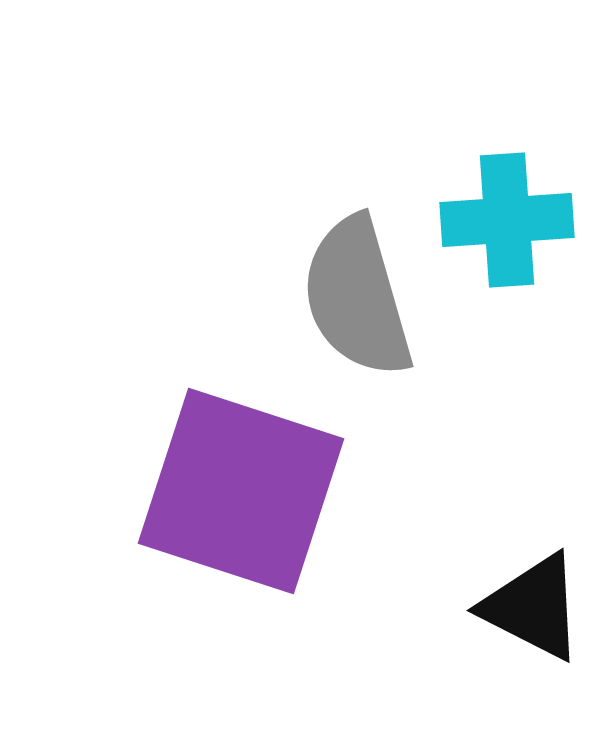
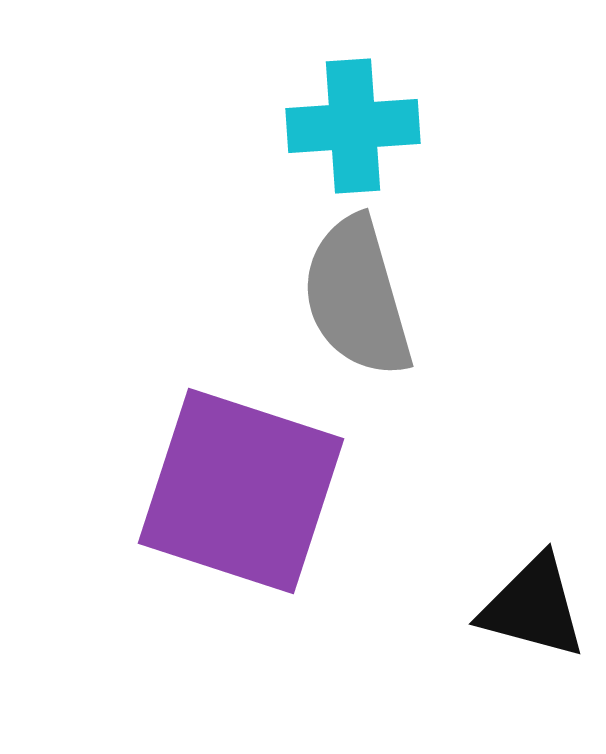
cyan cross: moved 154 px left, 94 px up
black triangle: rotated 12 degrees counterclockwise
